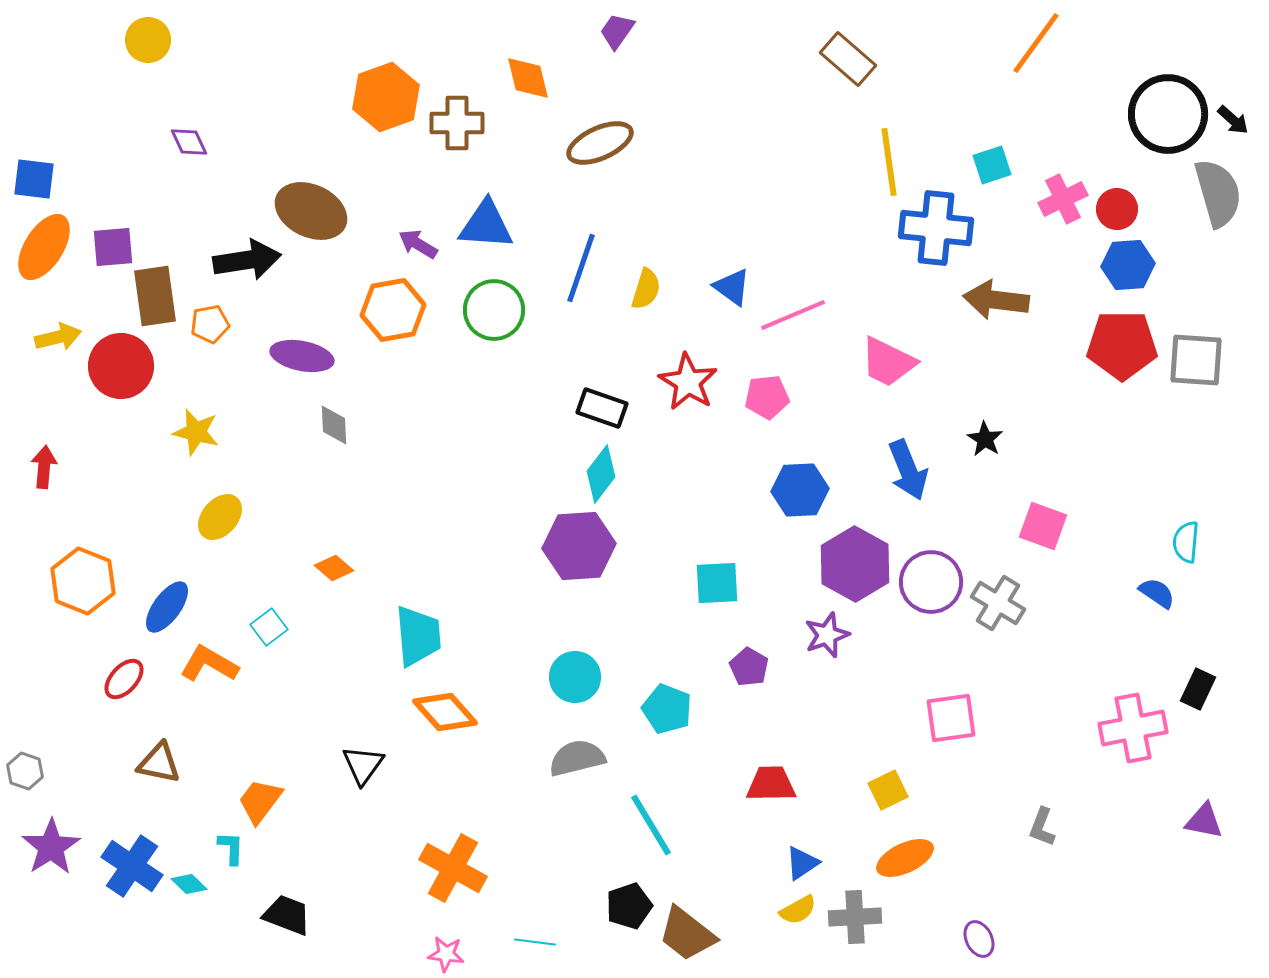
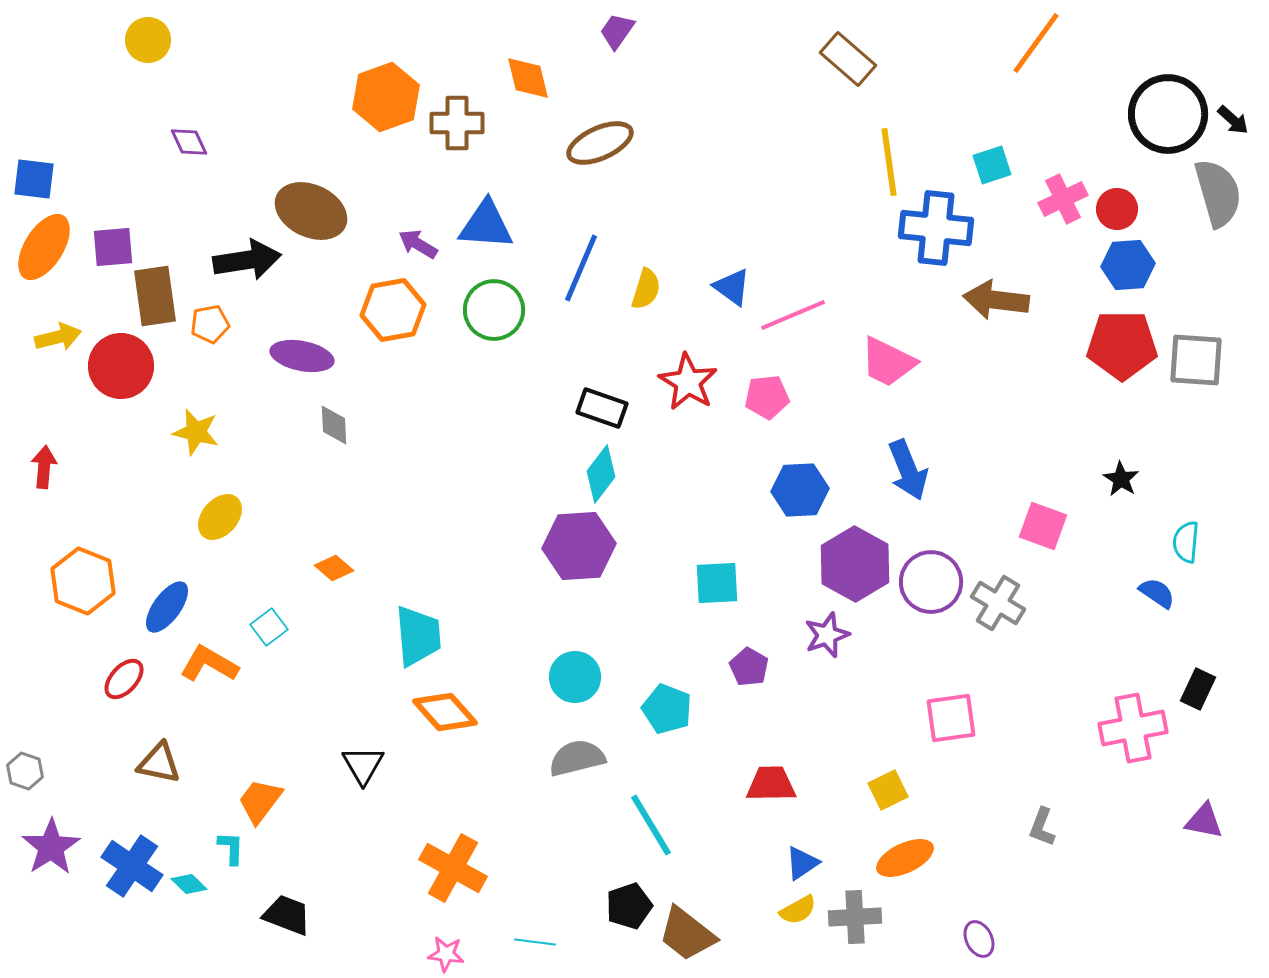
blue line at (581, 268): rotated 4 degrees clockwise
black star at (985, 439): moved 136 px right, 40 px down
black triangle at (363, 765): rotated 6 degrees counterclockwise
